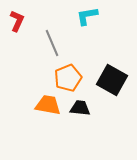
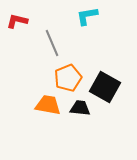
red L-shape: rotated 100 degrees counterclockwise
black square: moved 7 px left, 7 px down
